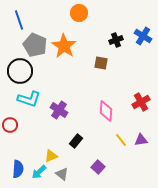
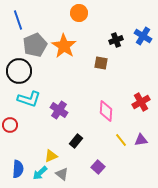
blue line: moved 1 px left
gray pentagon: rotated 25 degrees clockwise
black circle: moved 1 px left
cyan arrow: moved 1 px right, 1 px down
